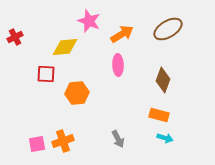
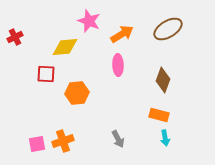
cyan arrow: rotated 63 degrees clockwise
